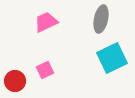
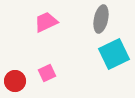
cyan square: moved 2 px right, 4 px up
pink square: moved 2 px right, 3 px down
